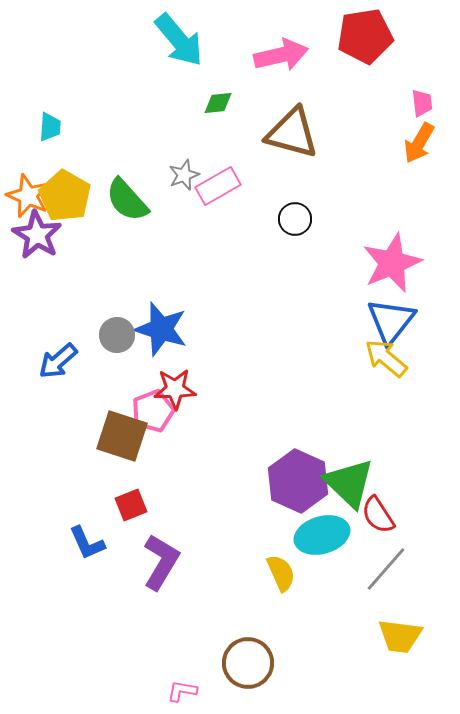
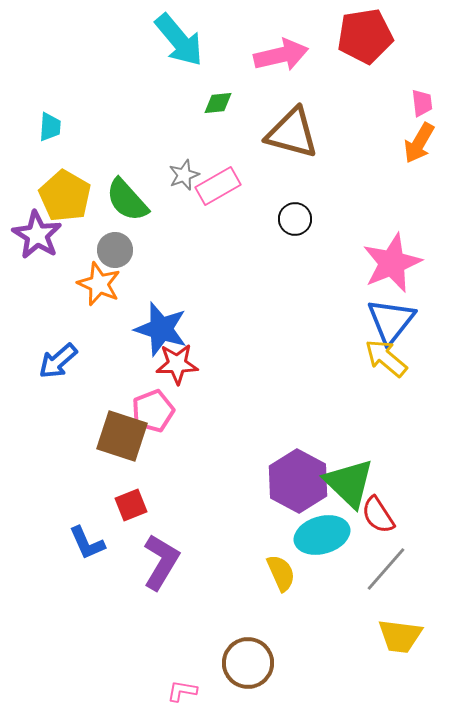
orange star: moved 71 px right, 88 px down
gray circle: moved 2 px left, 85 px up
red star: moved 2 px right, 25 px up
purple hexagon: rotated 4 degrees clockwise
